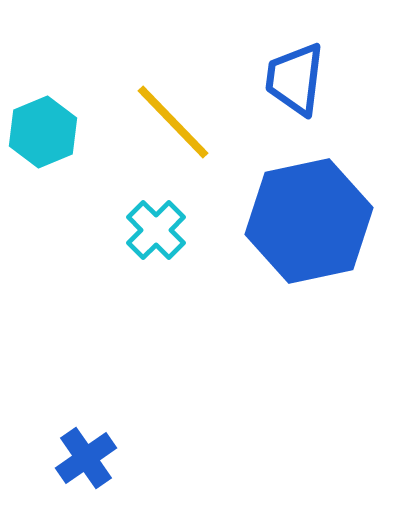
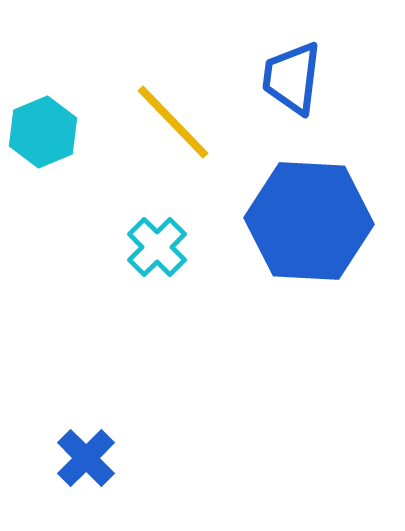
blue trapezoid: moved 3 px left, 1 px up
blue hexagon: rotated 15 degrees clockwise
cyan cross: moved 1 px right, 17 px down
blue cross: rotated 10 degrees counterclockwise
